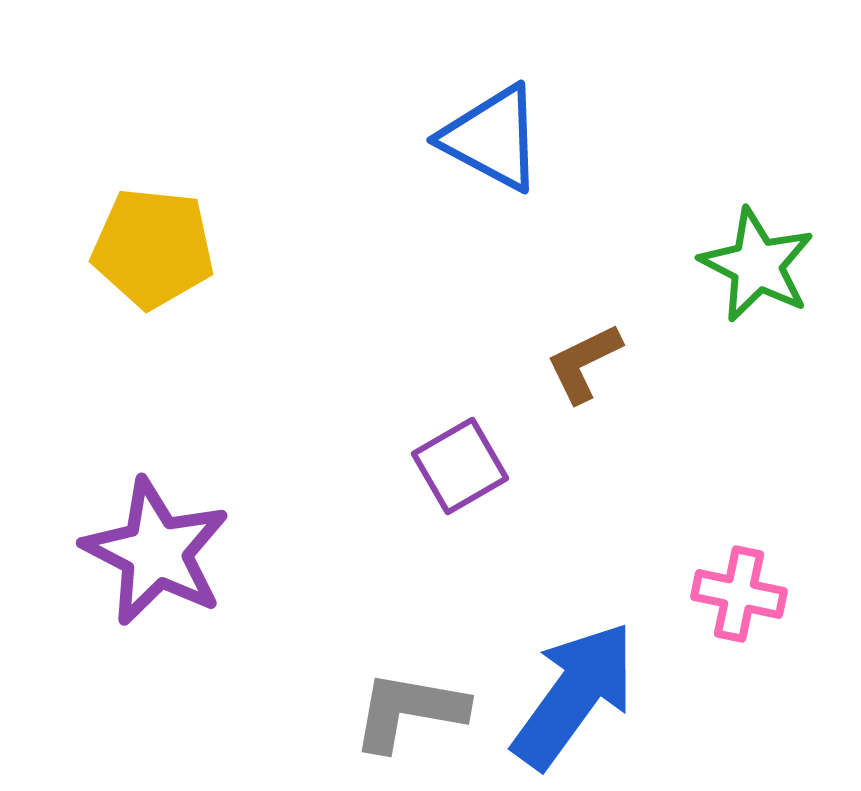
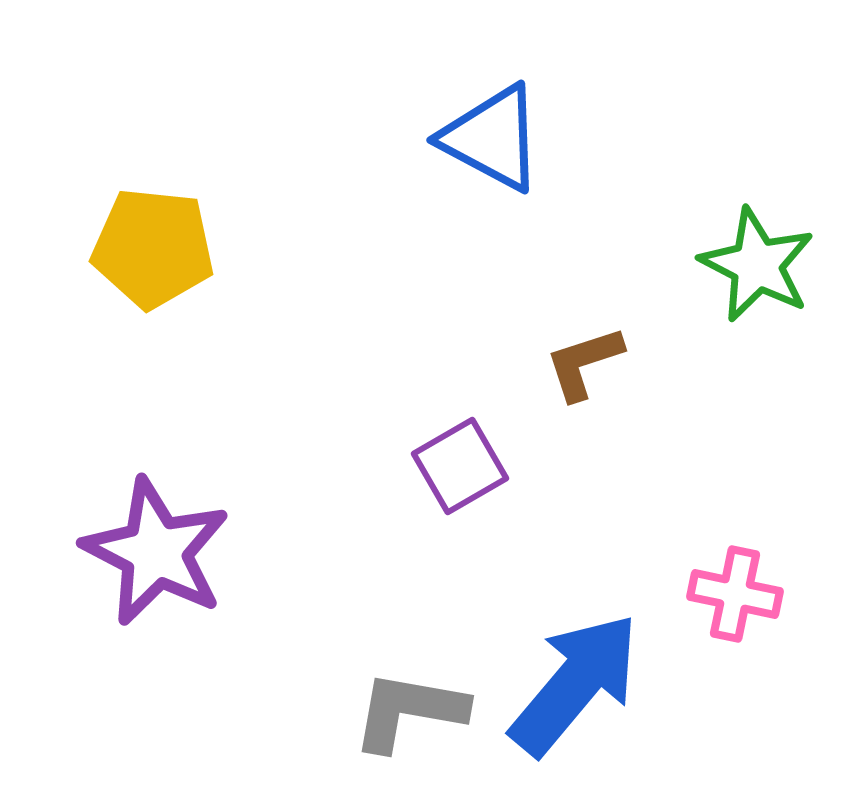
brown L-shape: rotated 8 degrees clockwise
pink cross: moved 4 px left
blue arrow: moved 1 px right, 11 px up; rotated 4 degrees clockwise
